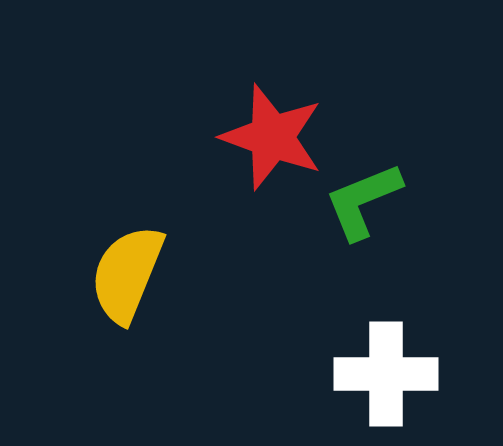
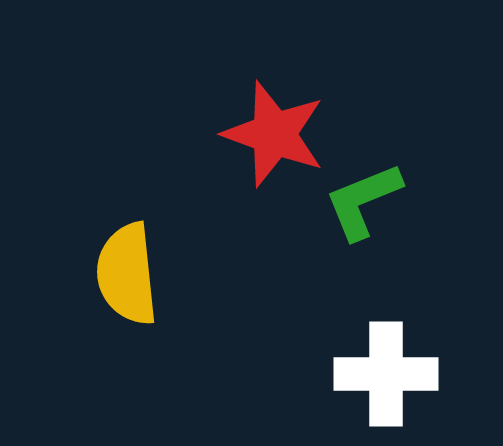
red star: moved 2 px right, 3 px up
yellow semicircle: rotated 28 degrees counterclockwise
